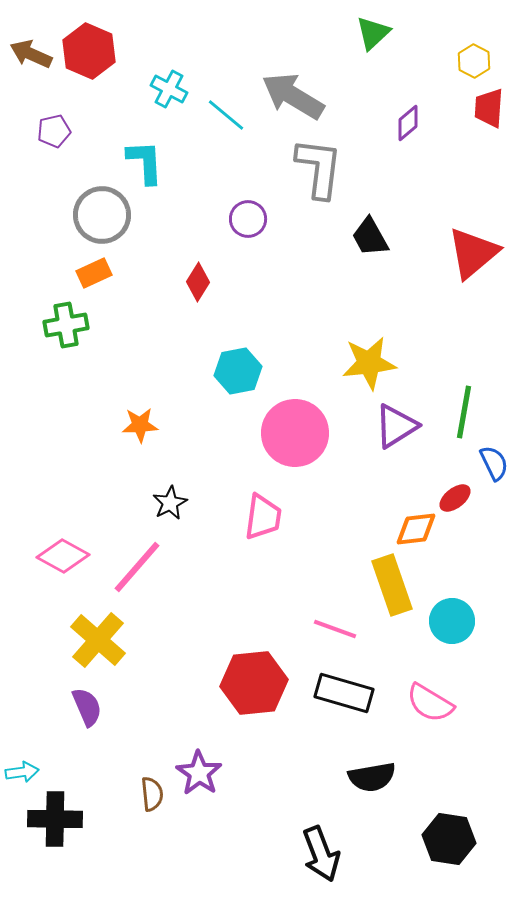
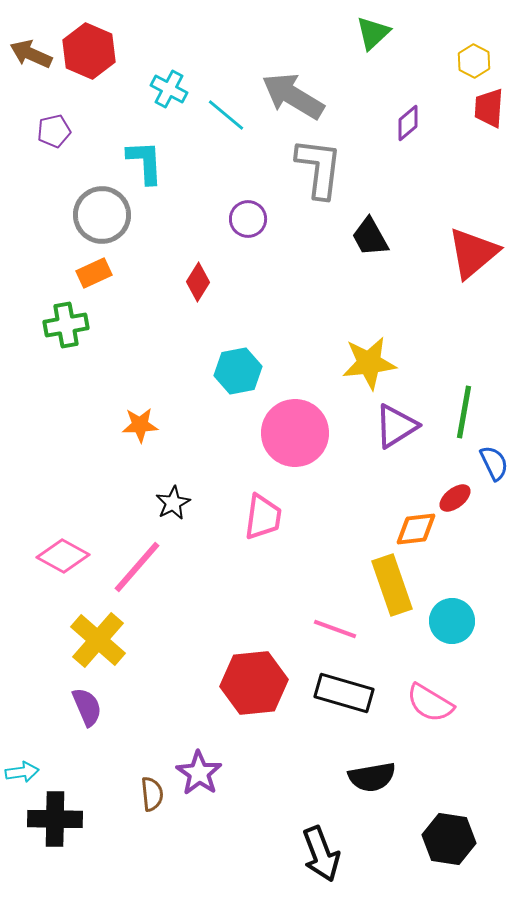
black star at (170, 503): moved 3 px right
